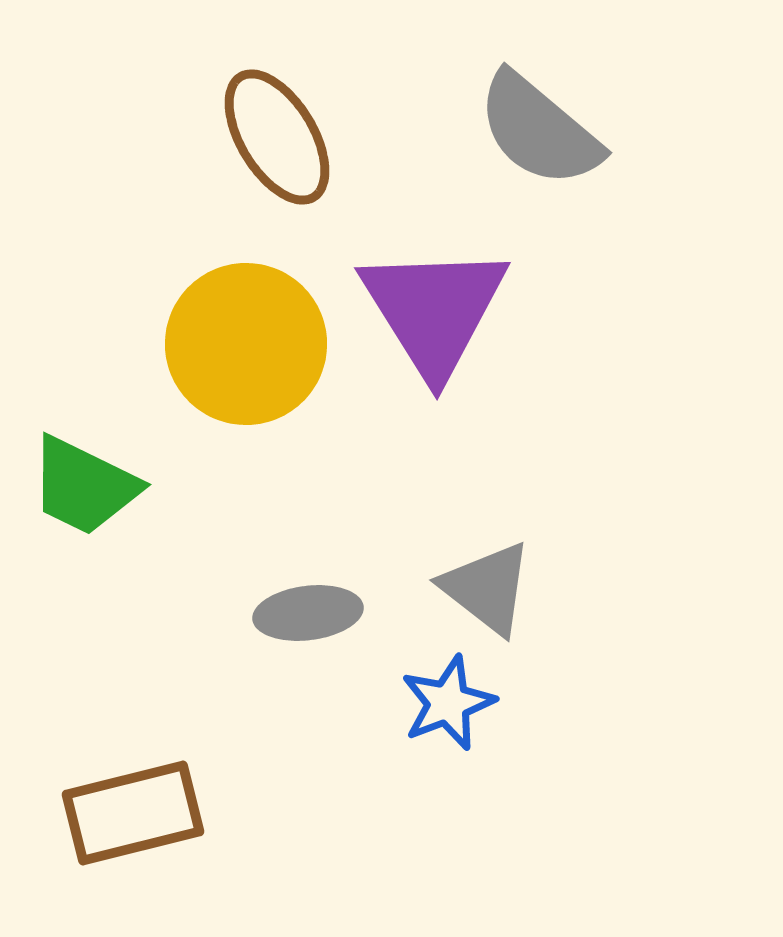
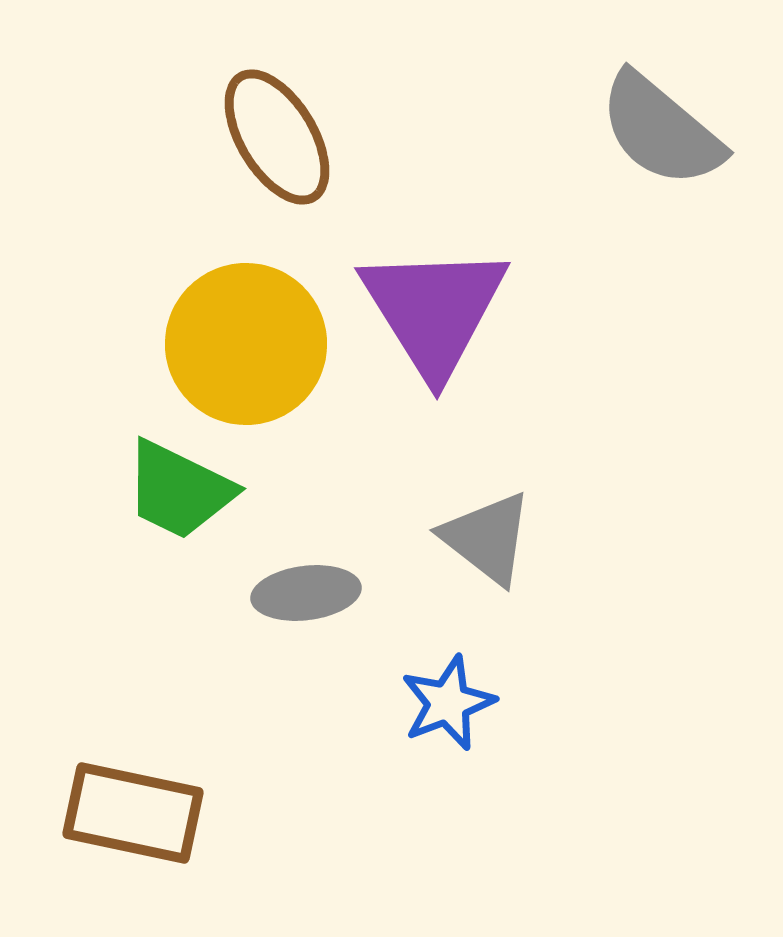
gray semicircle: moved 122 px right
green trapezoid: moved 95 px right, 4 px down
gray triangle: moved 50 px up
gray ellipse: moved 2 px left, 20 px up
brown rectangle: rotated 26 degrees clockwise
